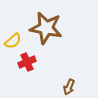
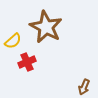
brown star: moved 1 px up; rotated 16 degrees clockwise
brown arrow: moved 15 px right
